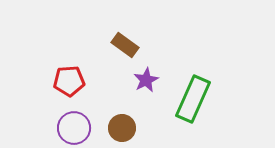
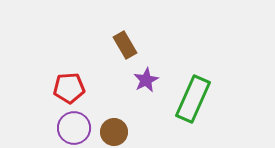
brown rectangle: rotated 24 degrees clockwise
red pentagon: moved 7 px down
brown circle: moved 8 px left, 4 px down
